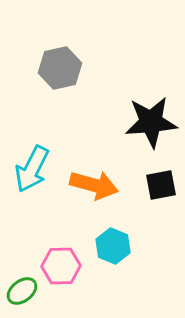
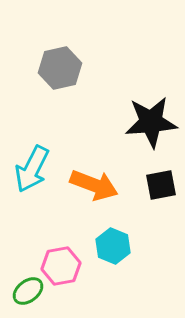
orange arrow: rotated 6 degrees clockwise
pink hexagon: rotated 9 degrees counterclockwise
green ellipse: moved 6 px right
